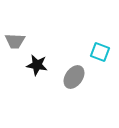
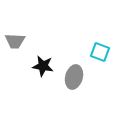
black star: moved 6 px right, 1 px down
gray ellipse: rotated 20 degrees counterclockwise
